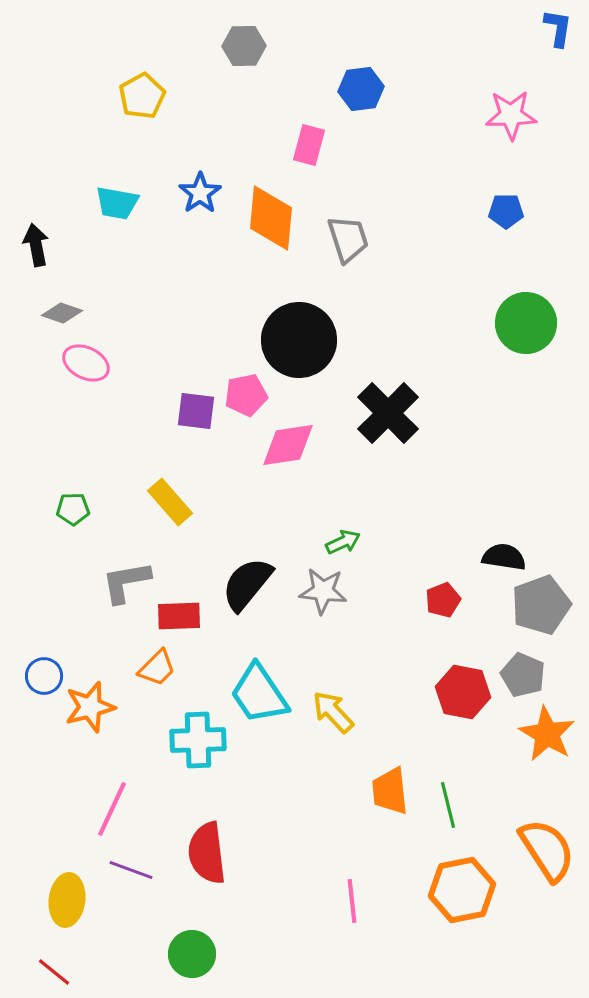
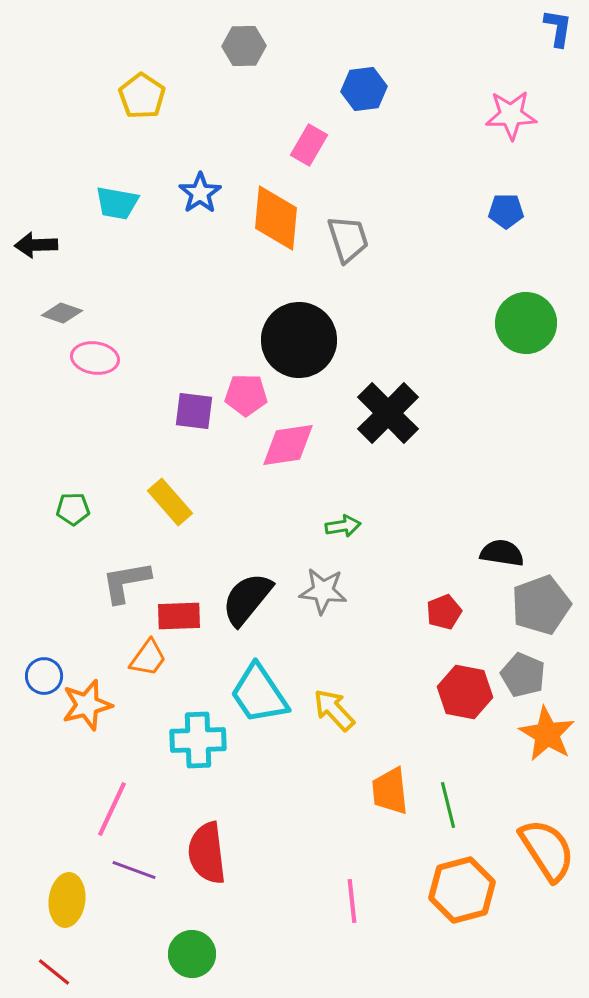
blue hexagon at (361, 89): moved 3 px right
yellow pentagon at (142, 96): rotated 9 degrees counterclockwise
pink rectangle at (309, 145): rotated 15 degrees clockwise
orange diamond at (271, 218): moved 5 px right
black arrow at (36, 245): rotated 81 degrees counterclockwise
pink ellipse at (86, 363): moved 9 px right, 5 px up; rotated 18 degrees counterclockwise
pink pentagon at (246, 395): rotated 12 degrees clockwise
purple square at (196, 411): moved 2 px left
green arrow at (343, 542): moved 16 px up; rotated 16 degrees clockwise
black semicircle at (504, 557): moved 2 px left, 4 px up
black semicircle at (247, 584): moved 15 px down
red pentagon at (443, 600): moved 1 px right, 12 px down
orange trapezoid at (157, 668): moved 9 px left, 10 px up; rotated 9 degrees counterclockwise
red hexagon at (463, 692): moved 2 px right
orange star at (90, 707): moved 3 px left, 2 px up
yellow arrow at (333, 712): moved 1 px right, 2 px up
purple line at (131, 870): moved 3 px right
orange hexagon at (462, 890): rotated 4 degrees counterclockwise
